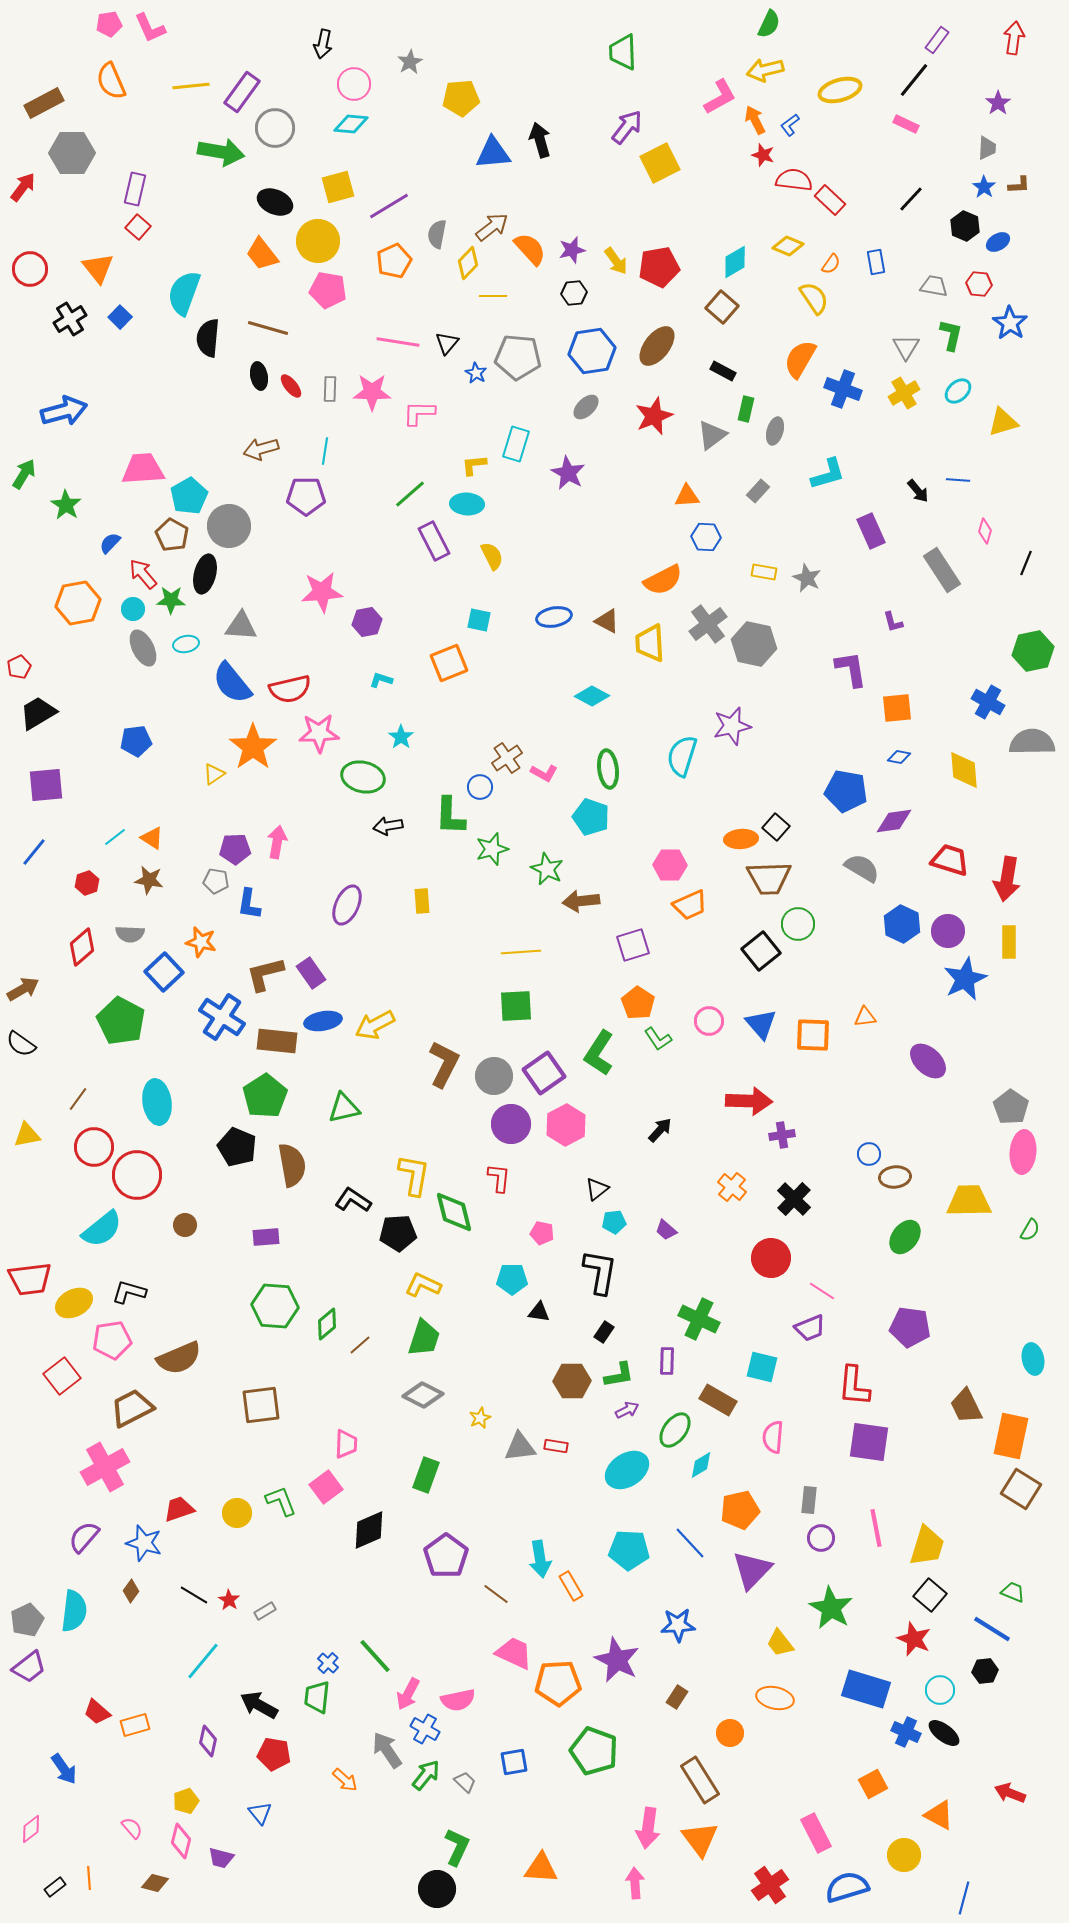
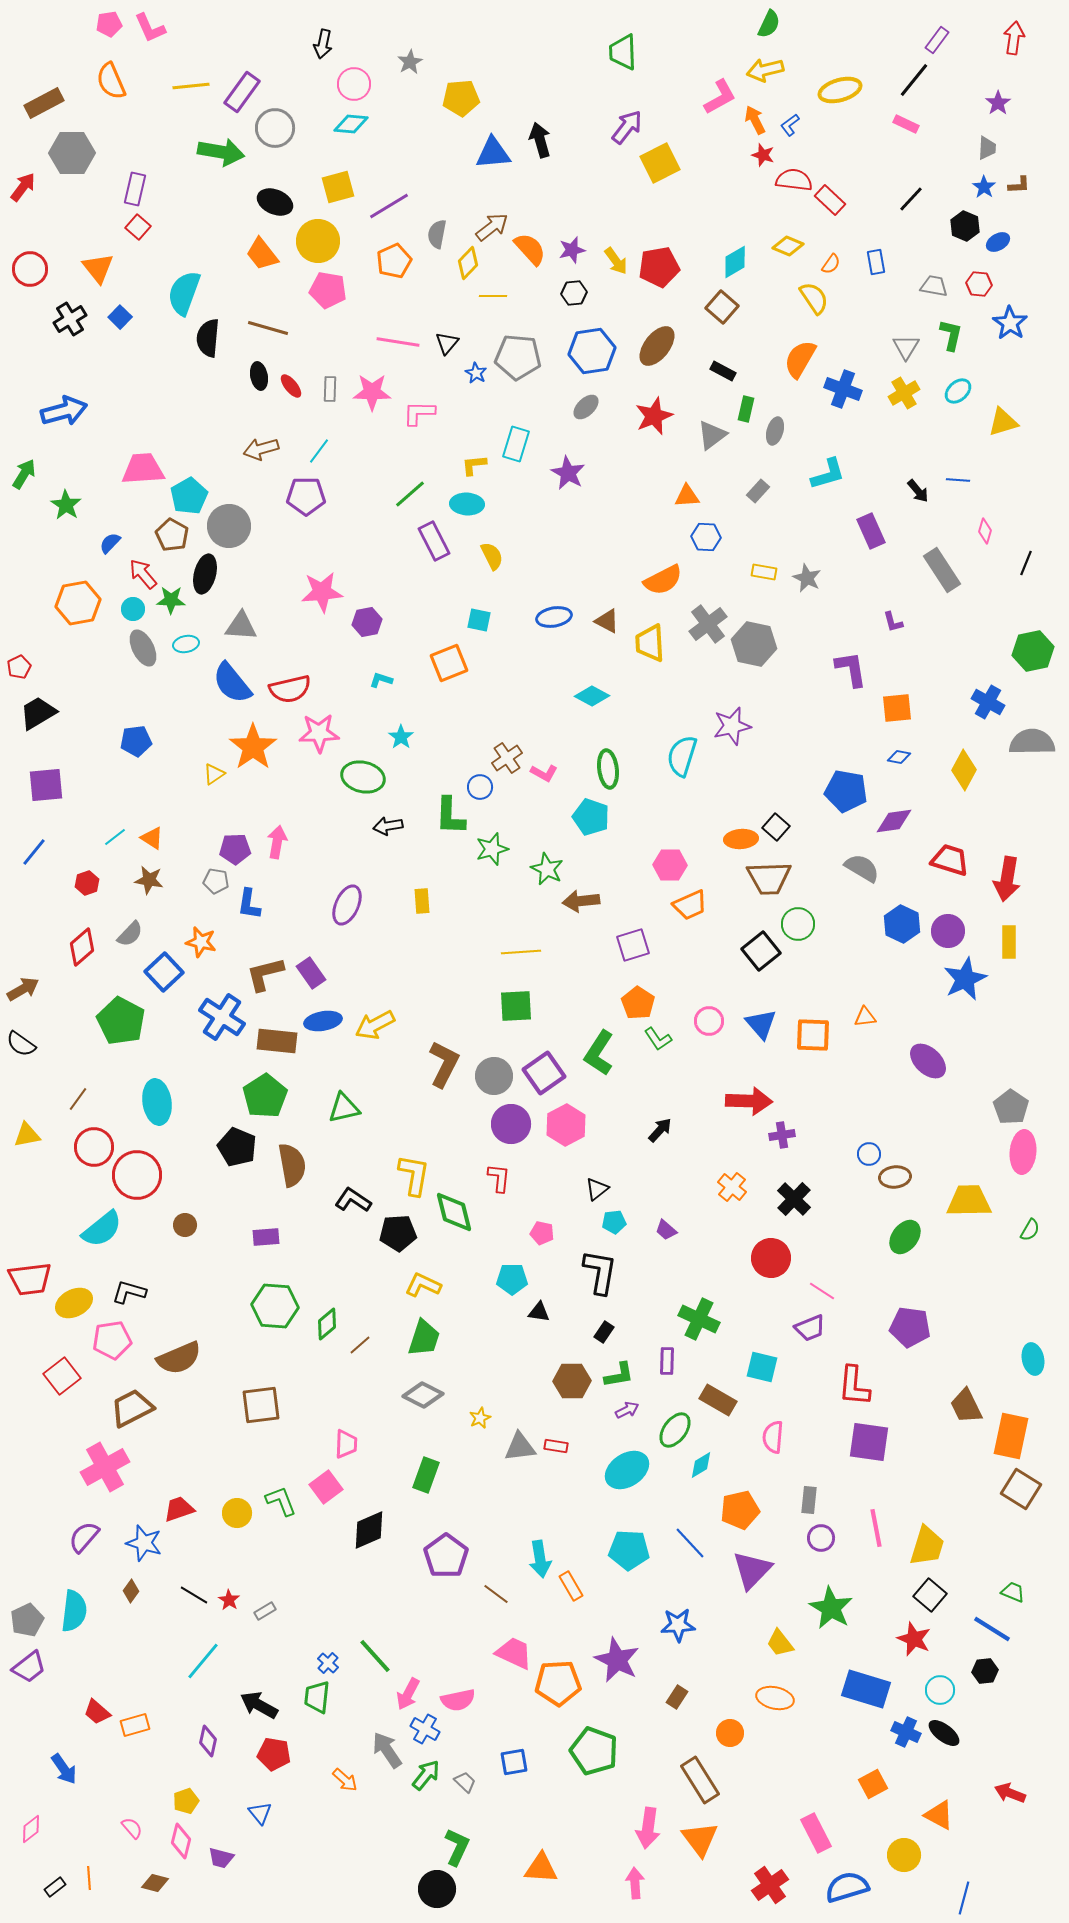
cyan line at (325, 451): moved 6 px left; rotated 28 degrees clockwise
yellow diamond at (964, 770): rotated 33 degrees clockwise
gray semicircle at (130, 934): rotated 48 degrees counterclockwise
